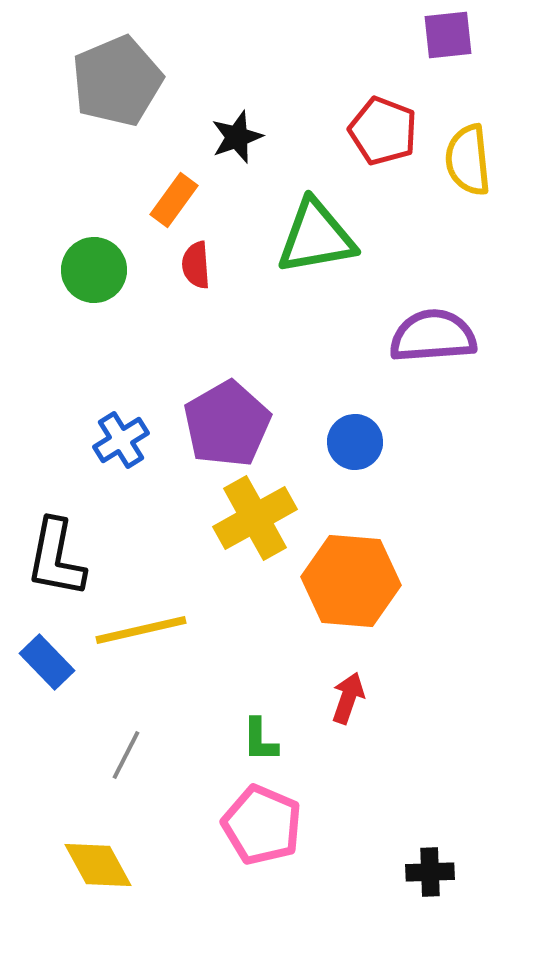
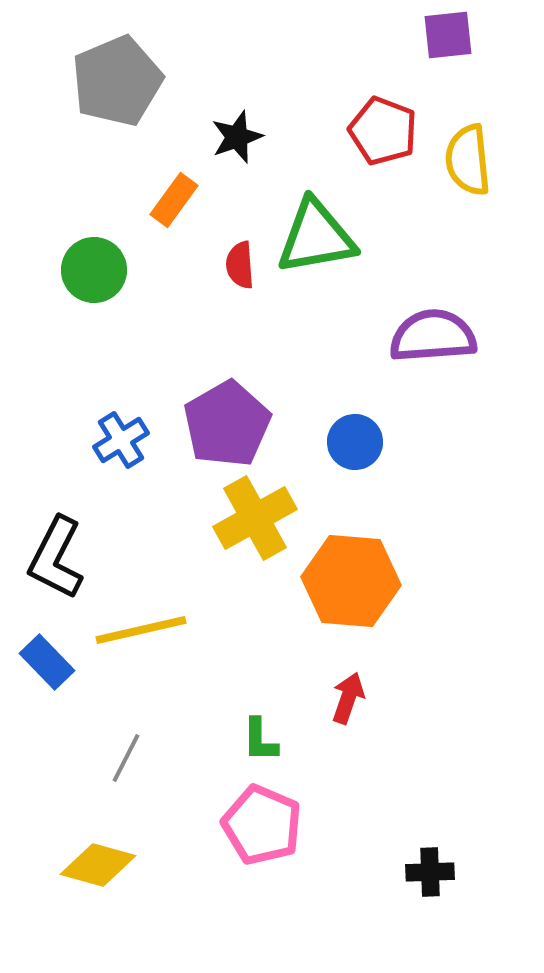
red semicircle: moved 44 px right
black L-shape: rotated 16 degrees clockwise
gray line: moved 3 px down
yellow diamond: rotated 46 degrees counterclockwise
